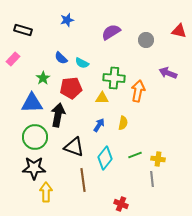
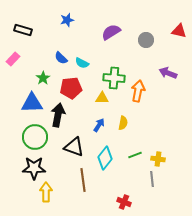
red cross: moved 3 px right, 2 px up
